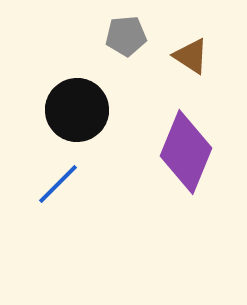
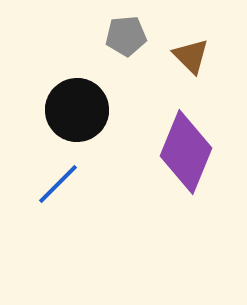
brown triangle: rotated 12 degrees clockwise
